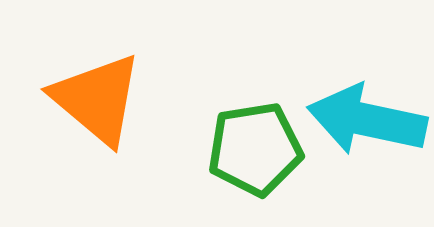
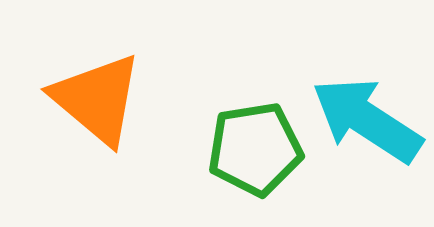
cyan arrow: rotated 21 degrees clockwise
